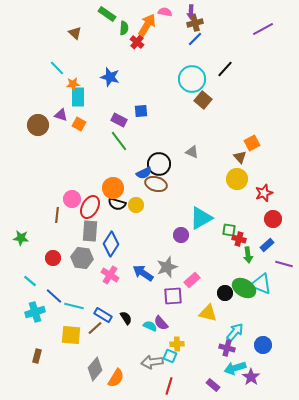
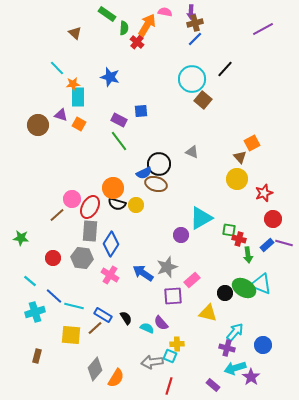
brown line at (57, 215): rotated 42 degrees clockwise
purple line at (284, 264): moved 21 px up
cyan semicircle at (150, 326): moved 3 px left, 2 px down
